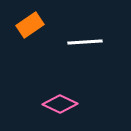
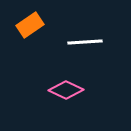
pink diamond: moved 6 px right, 14 px up
